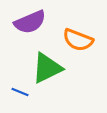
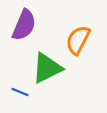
purple semicircle: moved 6 px left, 3 px down; rotated 44 degrees counterclockwise
orange semicircle: rotated 96 degrees clockwise
